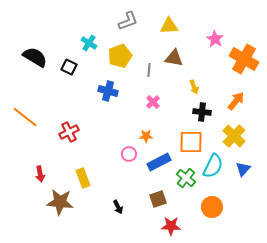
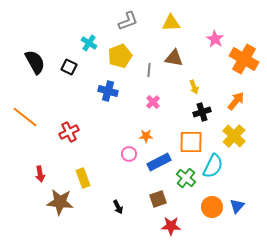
yellow triangle: moved 2 px right, 3 px up
black semicircle: moved 5 px down; rotated 30 degrees clockwise
black cross: rotated 24 degrees counterclockwise
blue triangle: moved 6 px left, 37 px down
